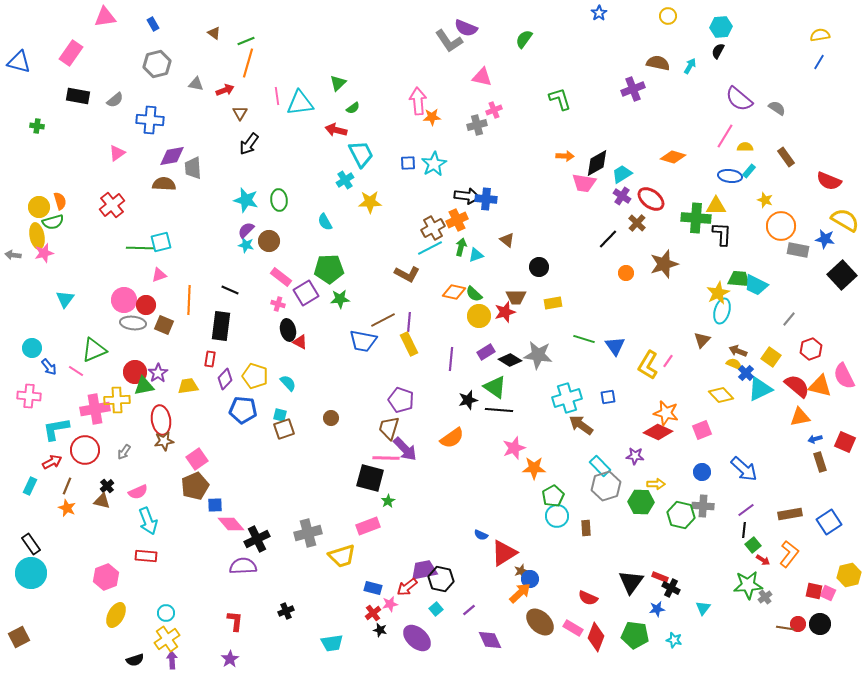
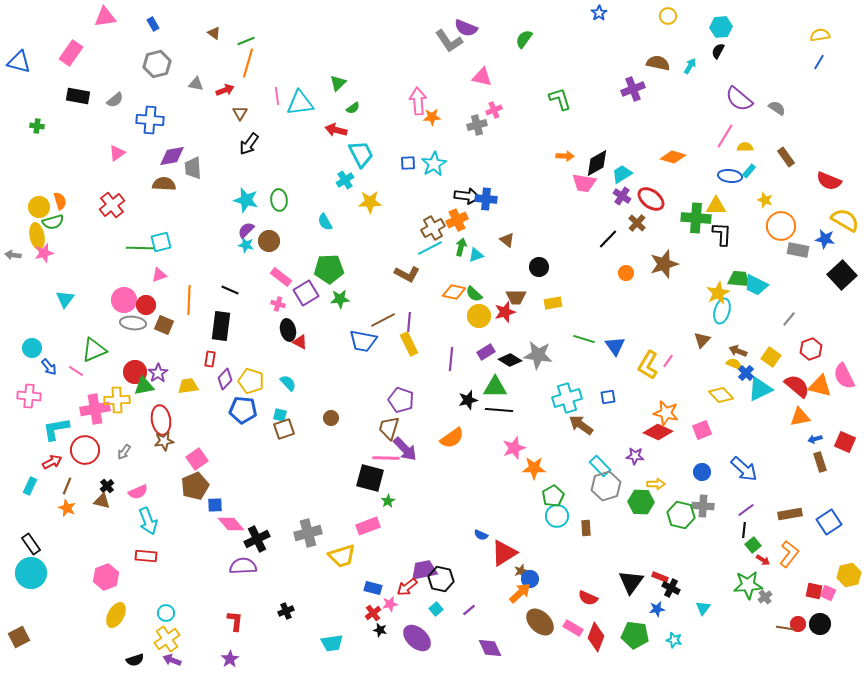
yellow pentagon at (255, 376): moved 4 px left, 5 px down
green triangle at (495, 387): rotated 35 degrees counterclockwise
purple diamond at (490, 640): moved 8 px down
purple arrow at (172, 660): rotated 66 degrees counterclockwise
